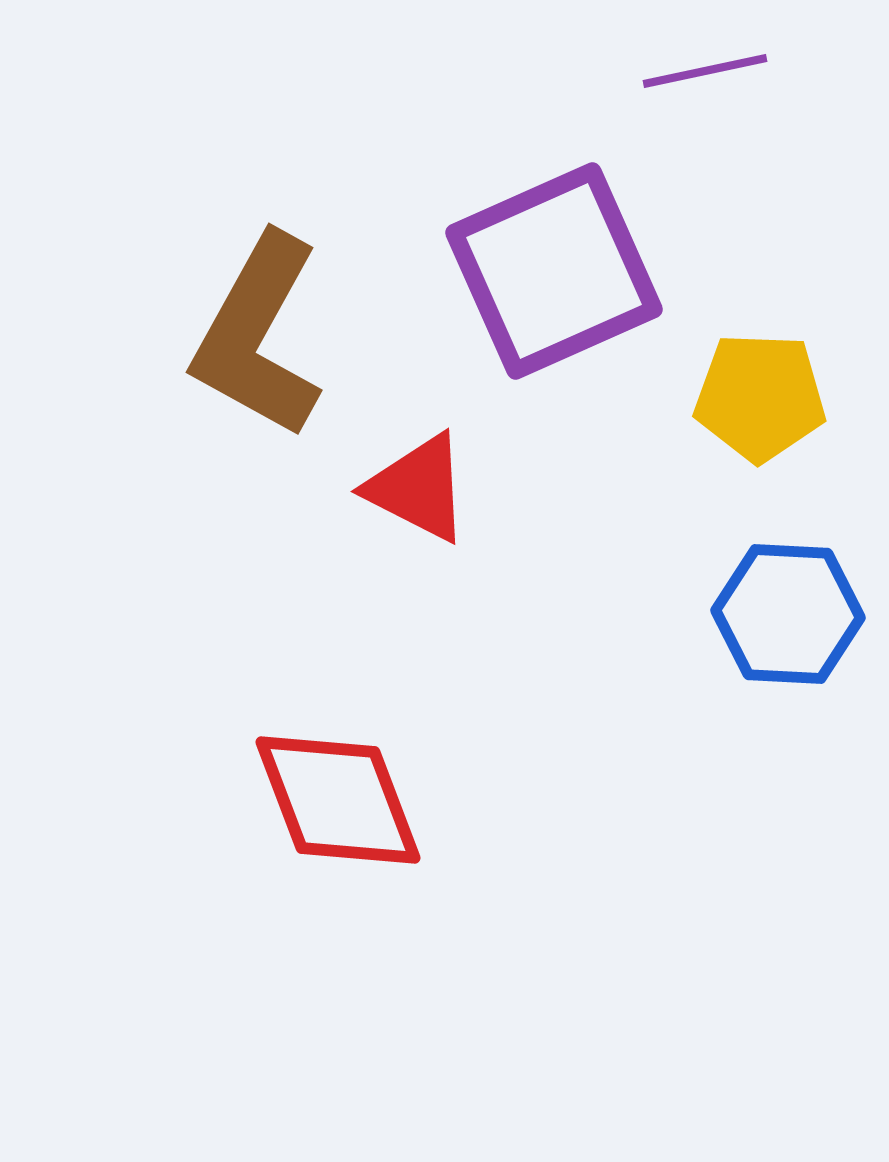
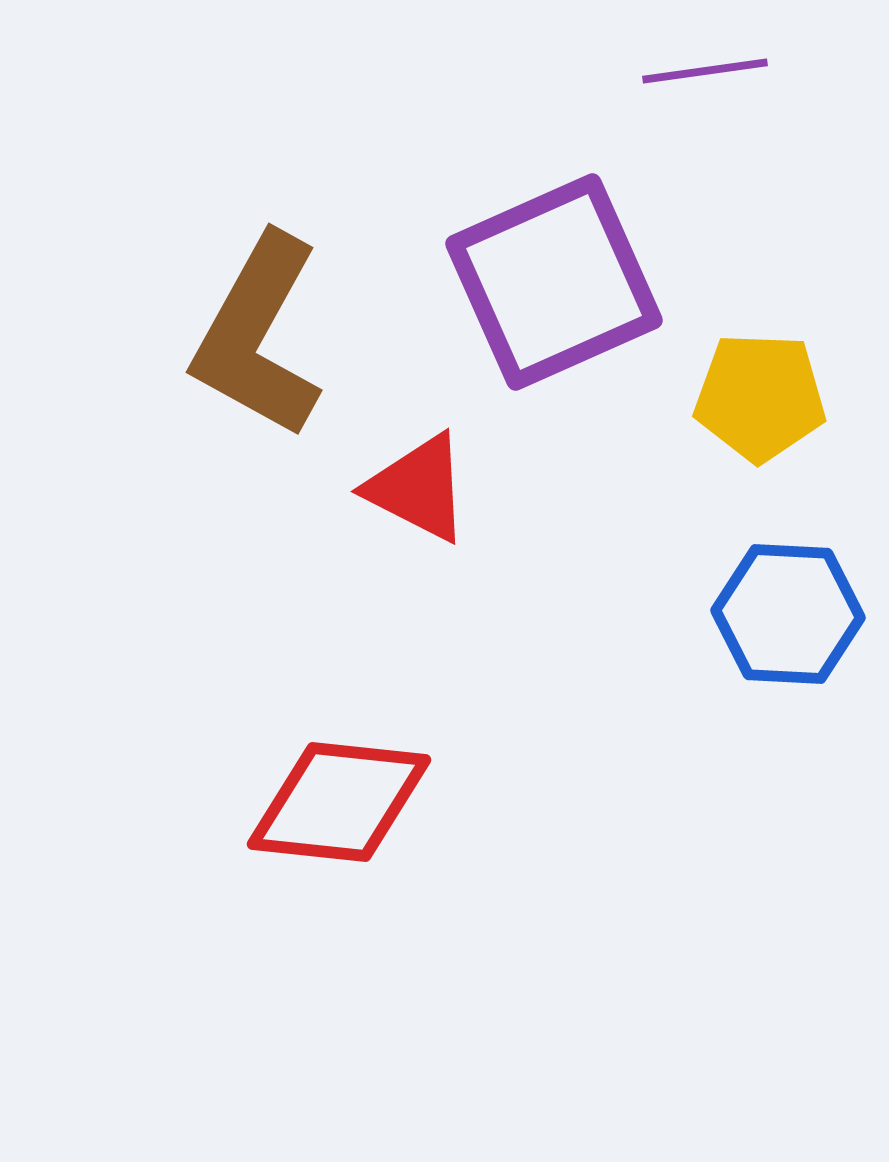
purple line: rotated 4 degrees clockwise
purple square: moved 11 px down
red diamond: moved 1 px right, 2 px down; rotated 63 degrees counterclockwise
